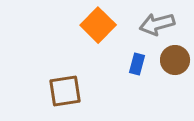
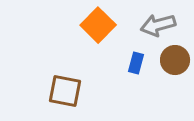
gray arrow: moved 1 px right, 1 px down
blue rectangle: moved 1 px left, 1 px up
brown square: rotated 20 degrees clockwise
